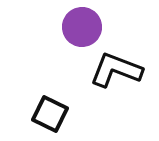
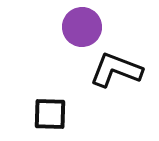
black square: rotated 24 degrees counterclockwise
